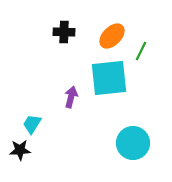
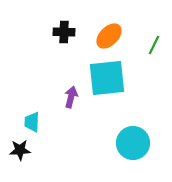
orange ellipse: moved 3 px left
green line: moved 13 px right, 6 px up
cyan square: moved 2 px left
cyan trapezoid: moved 2 px up; rotated 30 degrees counterclockwise
